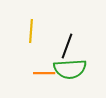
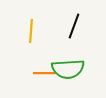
black line: moved 7 px right, 20 px up
green semicircle: moved 2 px left
